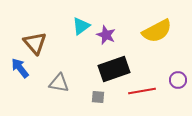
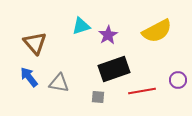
cyan triangle: rotated 18 degrees clockwise
purple star: moved 2 px right; rotated 18 degrees clockwise
blue arrow: moved 9 px right, 9 px down
